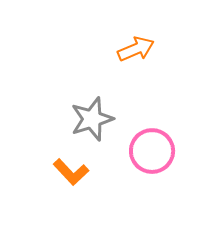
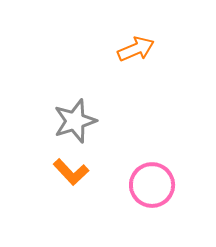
gray star: moved 17 px left, 2 px down
pink circle: moved 34 px down
